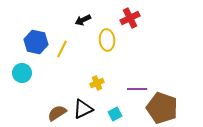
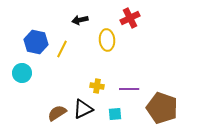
black arrow: moved 3 px left; rotated 14 degrees clockwise
yellow cross: moved 3 px down; rotated 32 degrees clockwise
purple line: moved 8 px left
cyan square: rotated 24 degrees clockwise
